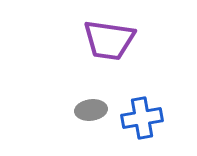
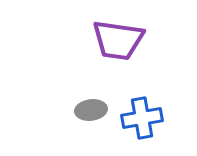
purple trapezoid: moved 9 px right
